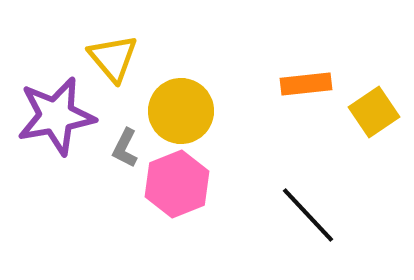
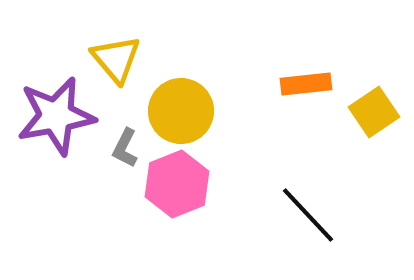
yellow triangle: moved 3 px right, 1 px down
